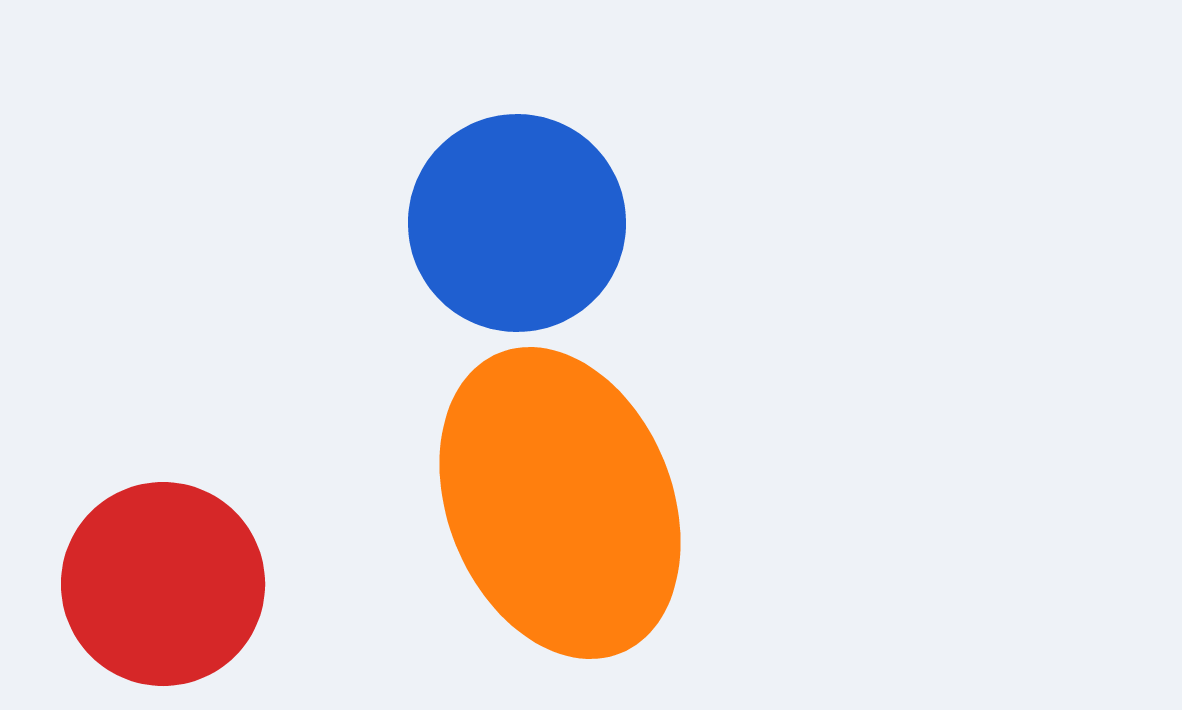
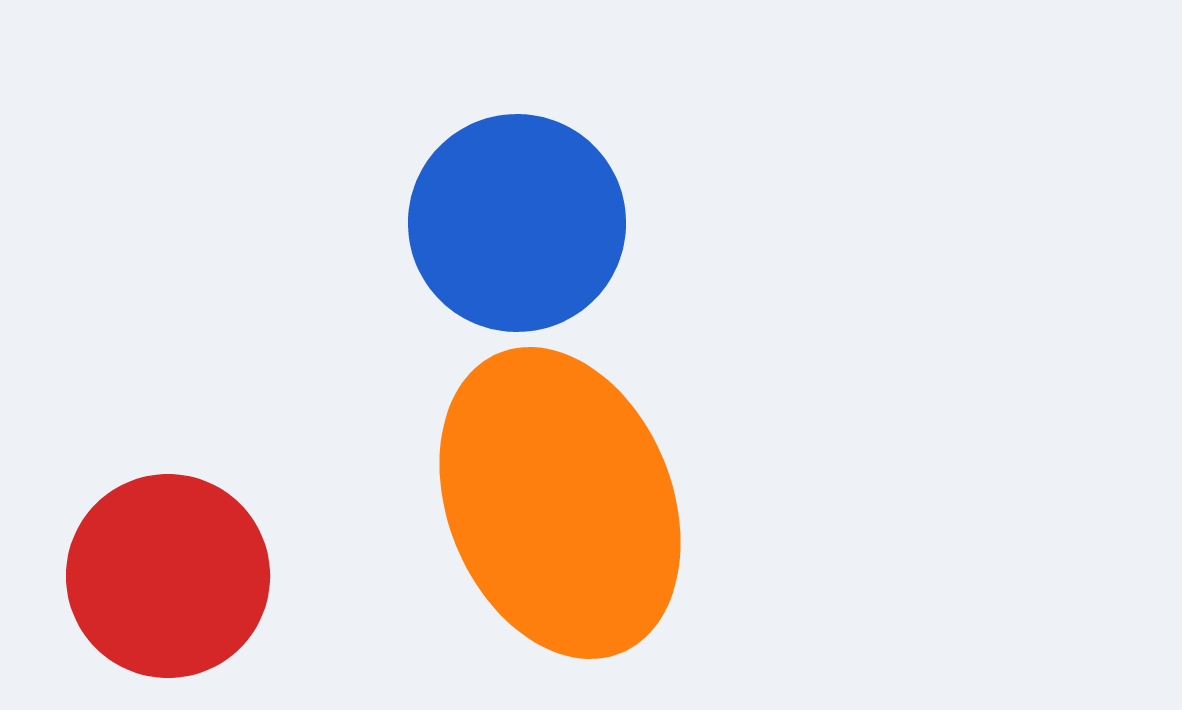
red circle: moved 5 px right, 8 px up
